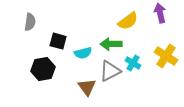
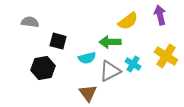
purple arrow: moved 2 px down
gray semicircle: rotated 90 degrees counterclockwise
green arrow: moved 1 px left, 2 px up
cyan semicircle: moved 4 px right, 5 px down
cyan cross: moved 1 px down
black hexagon: moved 1 px up
brown triangle: moved 1 px right, 6 px down
